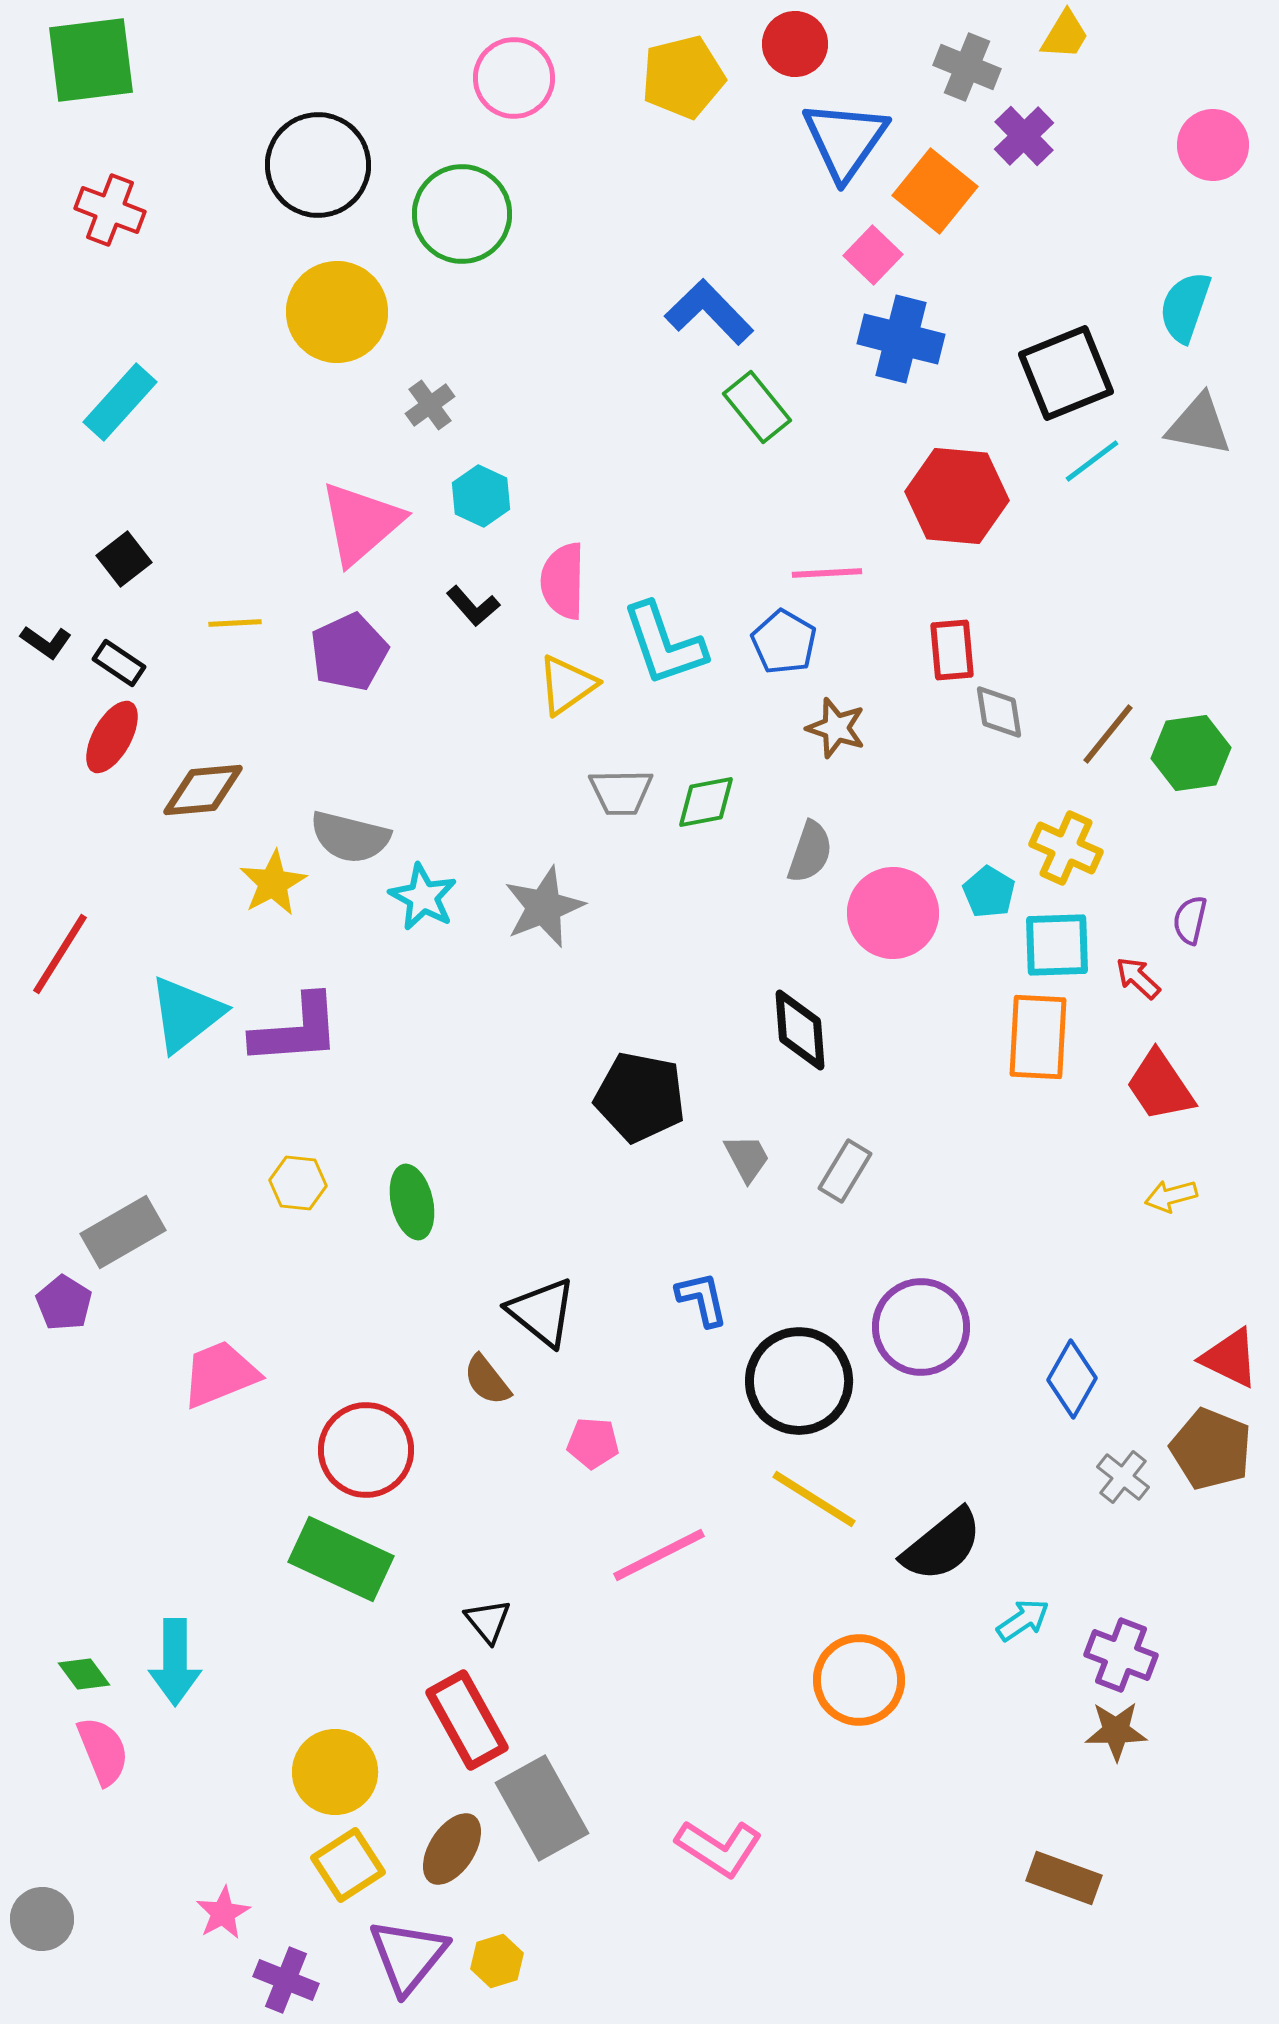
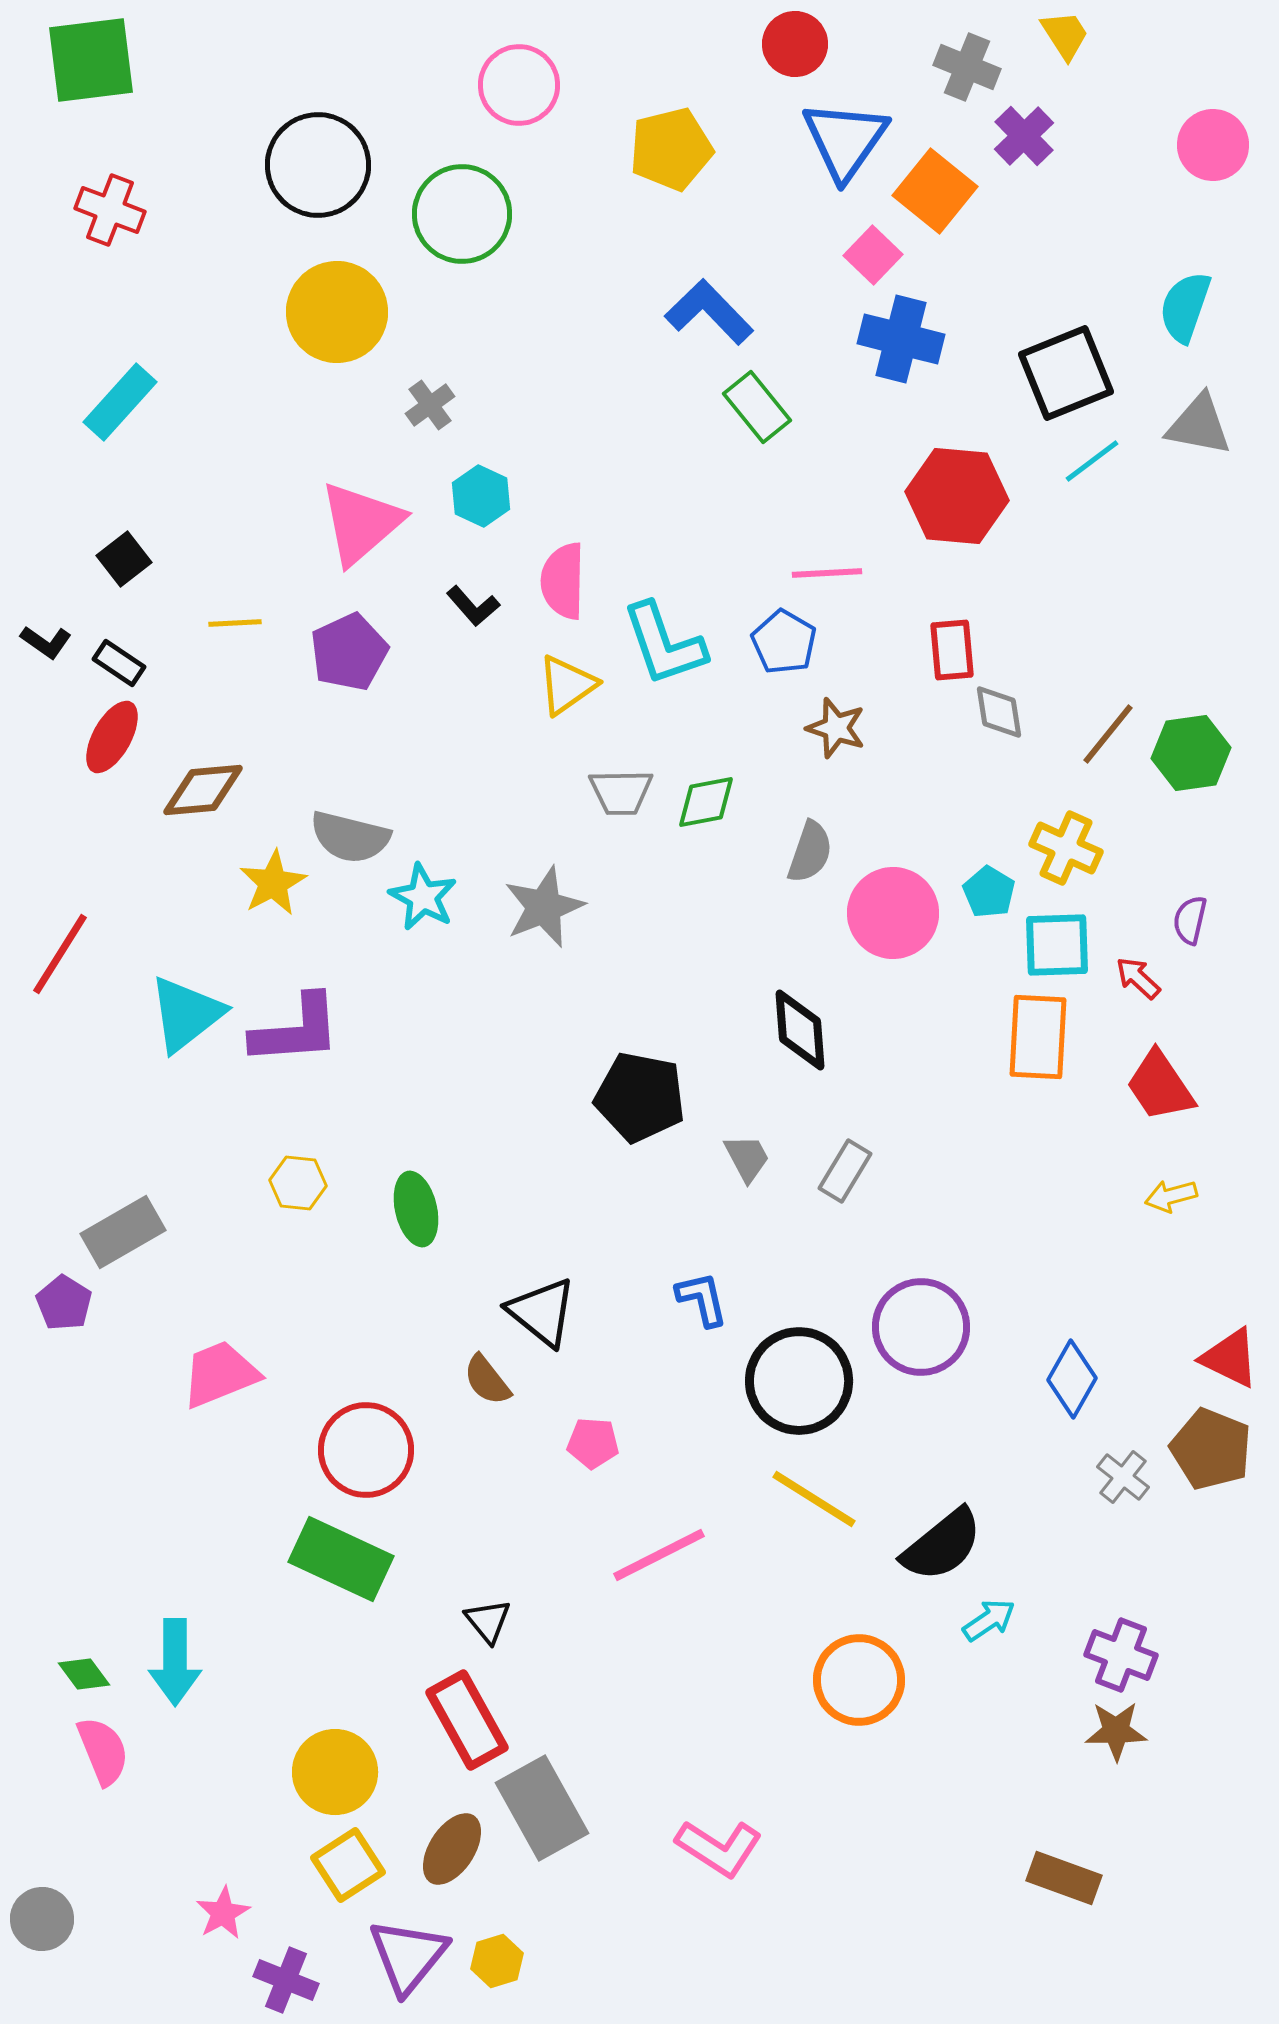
yellow trapezoid at (1065, 35): rotated 64 degrees counterclockwise
yellow pentagon at (683, 77): moved 12 px left, 72 px down
pink circle at (514, 78): moved 5 px right, 7 px down
green ellipse at (412, 1202): moved 4 px right, 7 px down
cyan arrow at (1023, 1620): moved 34 px left
